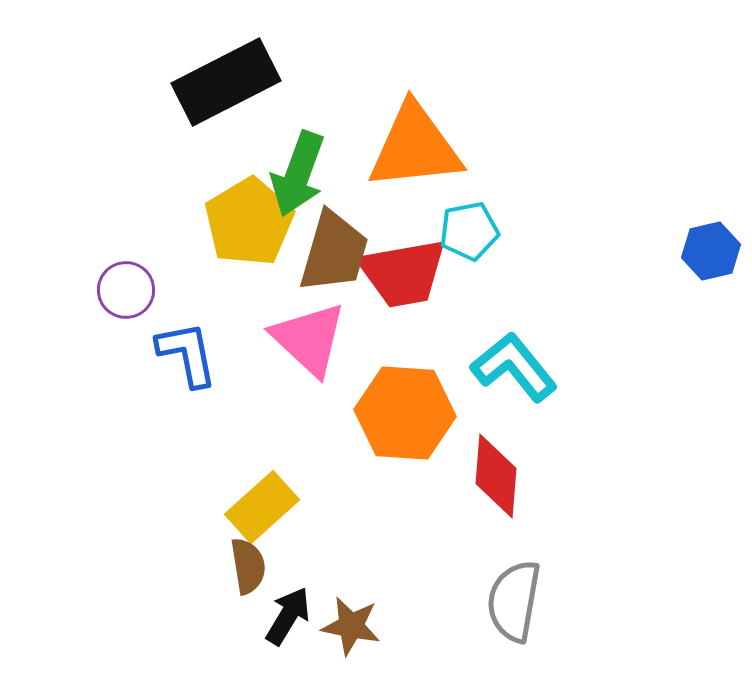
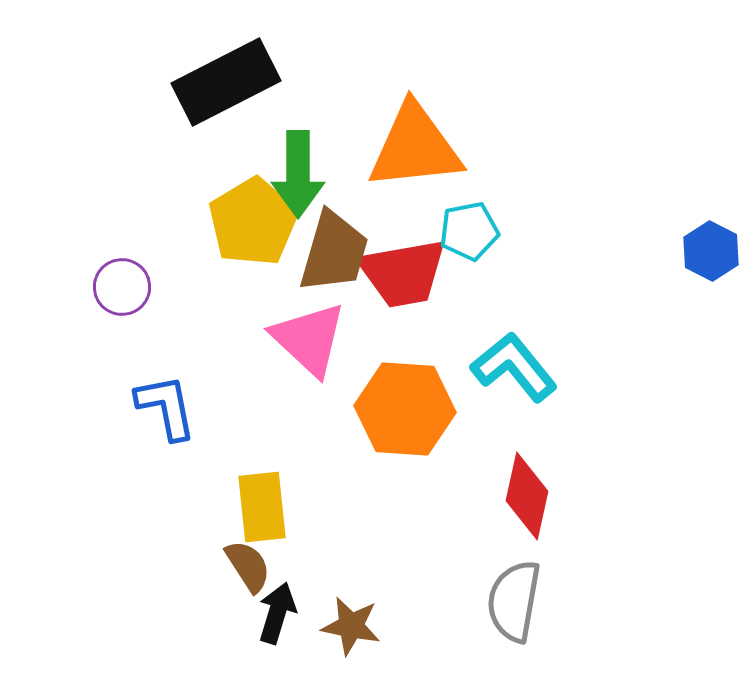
green arrow: rotated 20 degrees counterclockwise
yellow pentagon: moved 4 px right
blue hexagon: rotated 20 degrees counterclockwise
purple circle: moved 4 px left, 3 px up
blue L-shape: moved 21 px left, 53 px down
orange hexagon: moved 4 px up
red diamond: moved 31 px right, 20 px down; rotated 8 degrees clockwise
yellow rectangle: rotated 54 degrees counterclockwise
brown semicircle: rotated 24 degrees counterclockwise
black arrow: moved 11 px left, 3 px up; rotated 14 degrees counterclockwise
